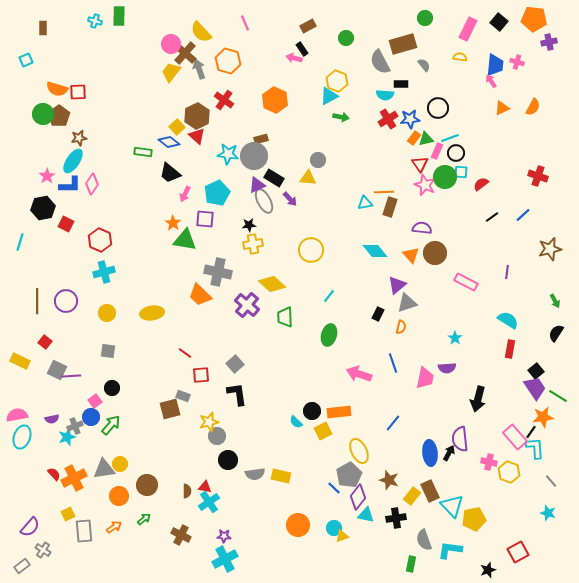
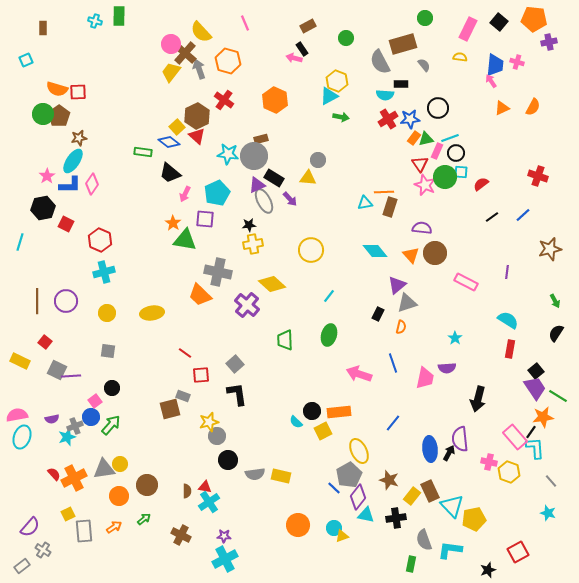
green trapezoid at (285, 317): moved 23 px down
blue ellipse at (430, 453): moved 4 px up
